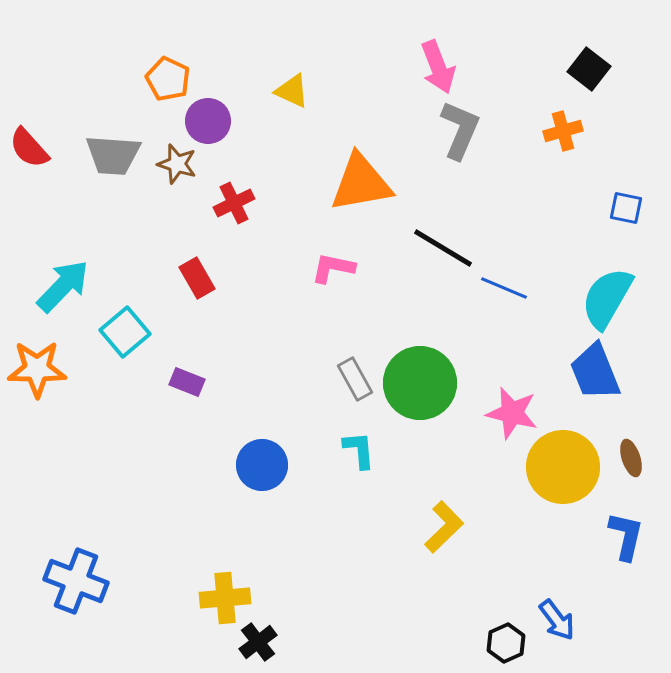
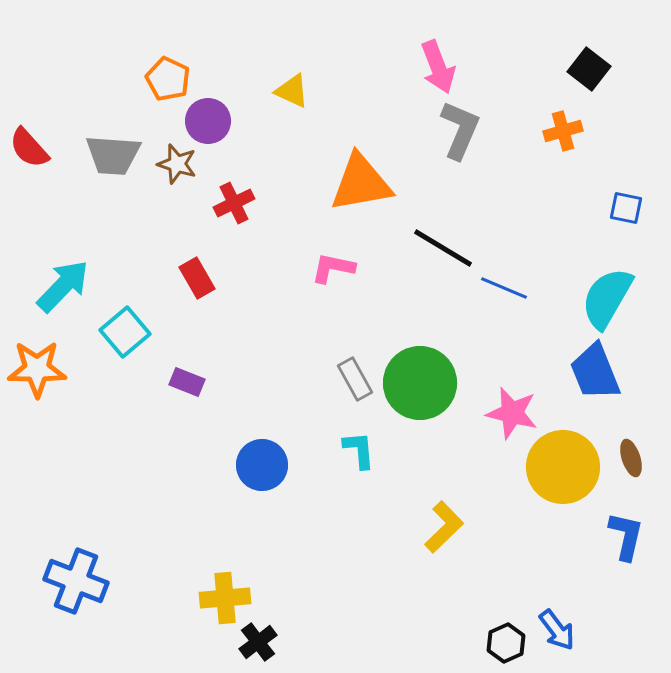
blue arrow: moved 10 px down
